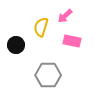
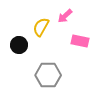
yellow semicircle: rotated 12 degrees clockwise
pink rectangle: moved 8 px right
black circle: moved 3 px right
